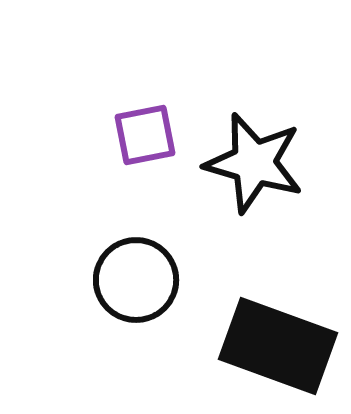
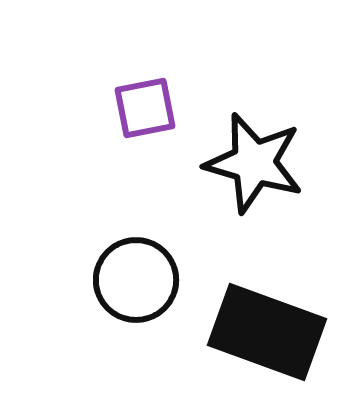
purple square: moved 27 px up
black rectangle: moved 11 px left, 14 px up
